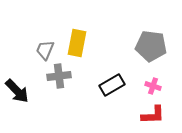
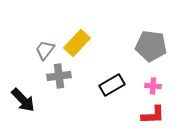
yellow rectangle: rotated 32 degrees clockwise
gray trapezoid: rotated 15 degrees clockwise
pink cross: rotated 14 degrees counterclockwise
black arrow: moved 6 px right, 9 px down
